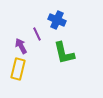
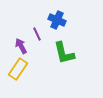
yellow rectangle: rotated 20 degrees clockwise
